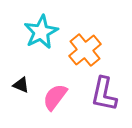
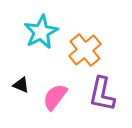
purple L-shape: moved 2 px left
